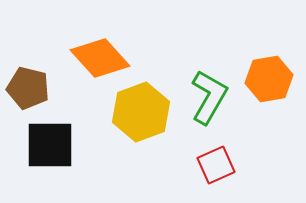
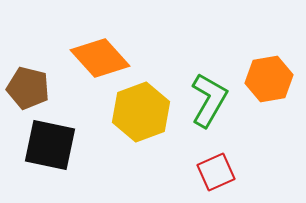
green L-shape: moved 3 px down
black square: rotated 12 degrees clockwise
red square: moved 7 px down
